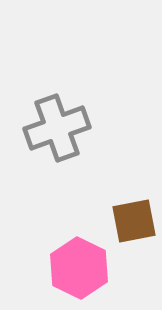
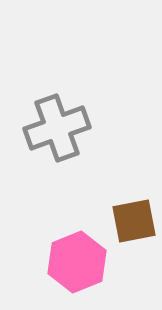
pink hexagon: moved 2 px left, 6 px up; rotated 12 degrees clockwise
